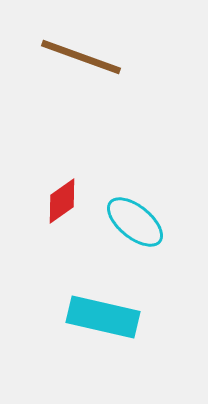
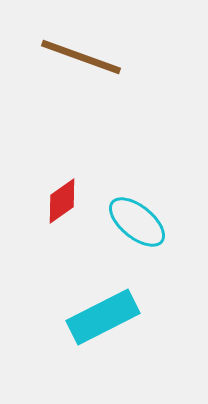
cyan ellipse: moved 2 px right
cyan rectangle: rotated 40 degrees counterclockwise
